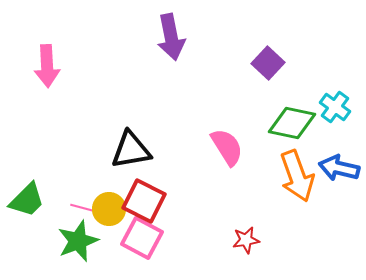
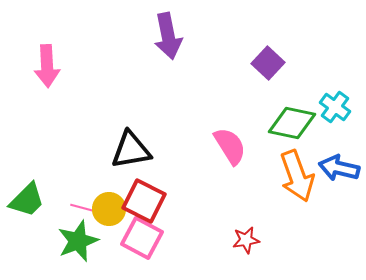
purple arrow: moved 3 px left, 1 px up
pink semicircle: moved 3 px right, 1 px up
